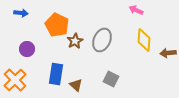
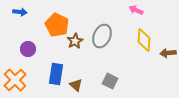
blue arrow: moved 1 px left, 1 px up
gray ellipse: moved 4 px up
purple circle: moved 1 px right
gray square: moved 1 px left, 2 px down
